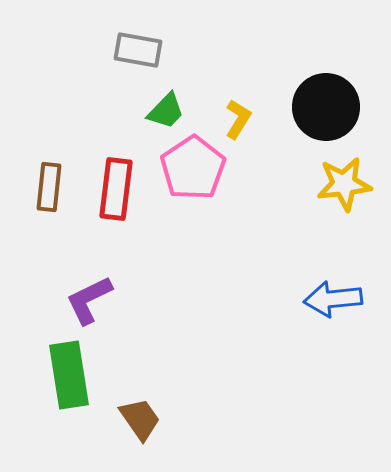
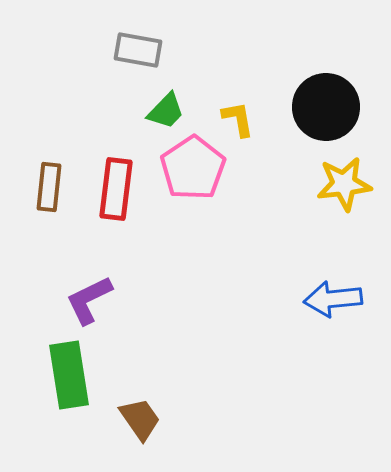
yellow L-shape: rotated 42 degrees counterclockwise
